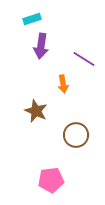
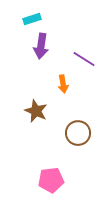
brown circle: moved 2 px right, 2 px up
